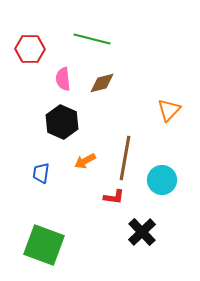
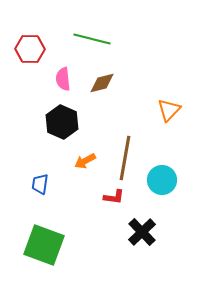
blue trapezoid: moved 1 px left, 11 px down
